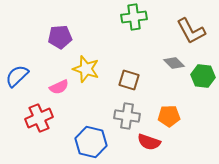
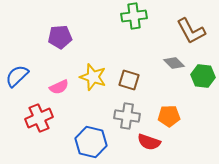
green cross: moved 1 px up
yellow star: moved 7 px right, 8 px down
